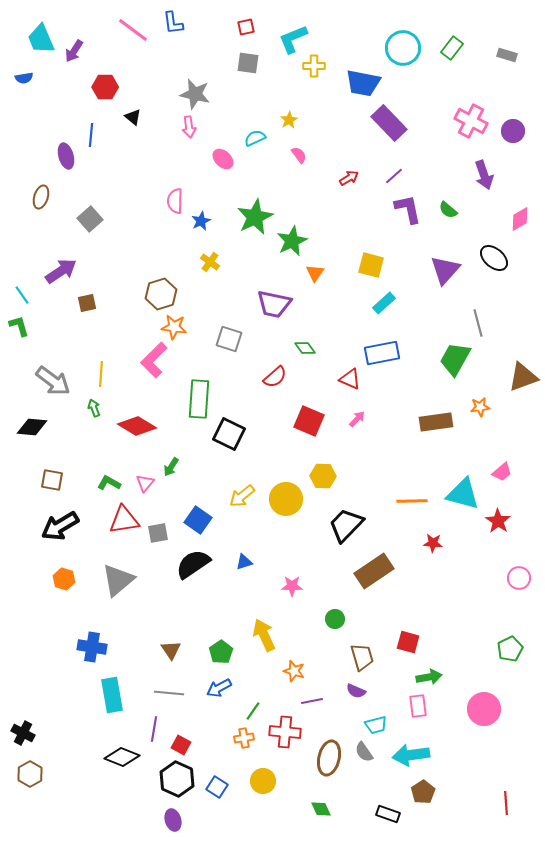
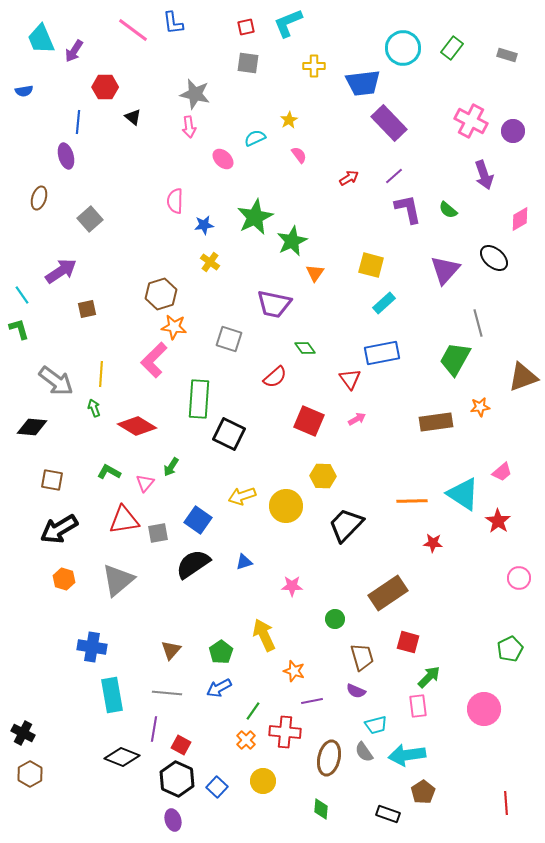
cyan L-shape at (293, 39): moved 5 px left, 16 px up
blue semicircle at (24, 78): moved 13 px down
blue trapezoid at (363, 83): rotated 18 degrees counterclockwise
blue line at (91, 135): moved 13 px left, 13 px up
brown ellipse at (41, 197): moved 2 px left, 1 px down
blue star at (201, 221): moved 3 px right, 4 px down; rotated 18 degrees clockwise
brown square at (87, 303): moved 6 px down
green L-shape at (19, 326): moved 3 px down
red triangle at (350, 379): rotated 30 degrees clockwise
gray arrow at (53, 381): moved 3 px right
pink arrow at (357, 419): rotated 18 degrees clockwise
green L-shape at (109, 483): moved 11 px up
cyan triangle at (463, 494): rotated 18 degrees clockwise
yellow arrow at (242, 496): rotated 20 degrees clockwise
yellow circle at (286, 499): moved 7 px down
black arrow at (60, 526): moved 1 px left, 3 px down
brown rectangle at (374, 571): moved 14 px right, 22 px down
brown triangle at (171, 650): rotated 15 degrees clockwise
green arrow at (429, 677): rotated 35 degrees counterclockwise
gray line at (169, 693): moved 2 px left
orange cross at (244, 738): moved 2 px right, 2 px down; rotated 36 degrees counterclockwise
cyan arrow at (411, 755): moved 4 px left
blue square at (217, 787): rotated 10 degrees clockwise
green diamond at (321, 809): rotated 30 degrees clockwise
